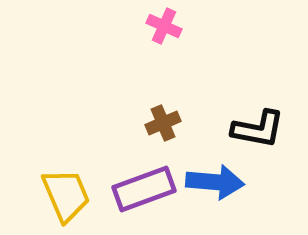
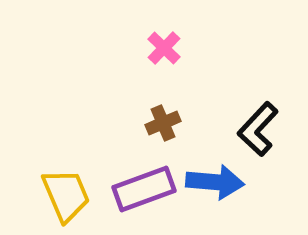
pink cross: moved 22 px down; rotated 20 degrees clockwise
black L-shape: rotated 122 degrees clockwise
